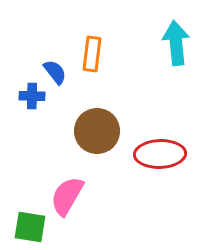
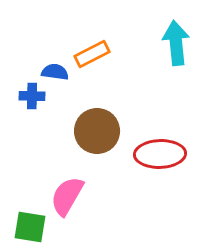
orange rectangle: rotated 56 degrees clockwise
blue semicircle: rotated 44 degrees counterclockwise
